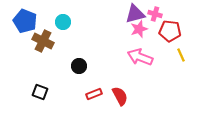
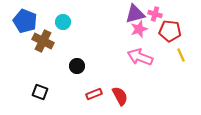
black circle: moved 2 px left
